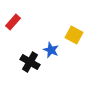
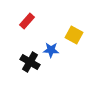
red rectangle: moved 14 px right, 1 px up
blue star: rotated 21 degrees counterclockwise
